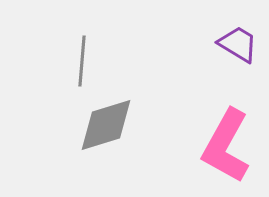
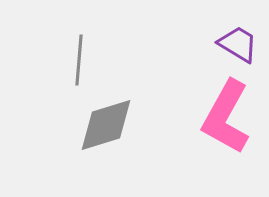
gray line: moved 3 px left, 1 px up
pink L-shape: moved 29 px up
